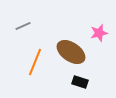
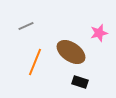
gray line: moved 3 px right
